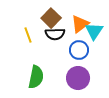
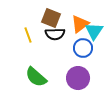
brown square: rotated 24 degrees counterclockwise
blue circle: moved 4 px right, 2 px up
green semicircle: rotated 120 degrees clockwise
